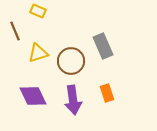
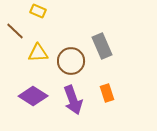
brown line: rotated 24 degrees counterclockwise
gray rectangle: moved 1 px left
yellow triangle: rotated 15 degrees clockwise
purple diamond: rotated 32 degrees counterclockwise
purple arrow: rotated 12 degrees counterclockwise
